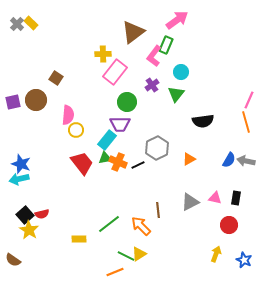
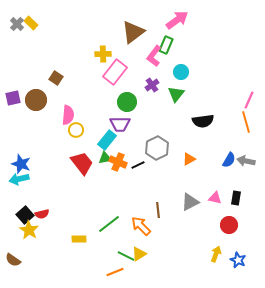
purple square at (13, 102): moved 4 px up
blue star at (244, 260): moved 6 px left
